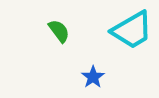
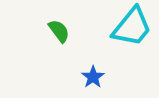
cyan trapezoid: moved 3 px up; rotated 21 degrees counterclockwise
